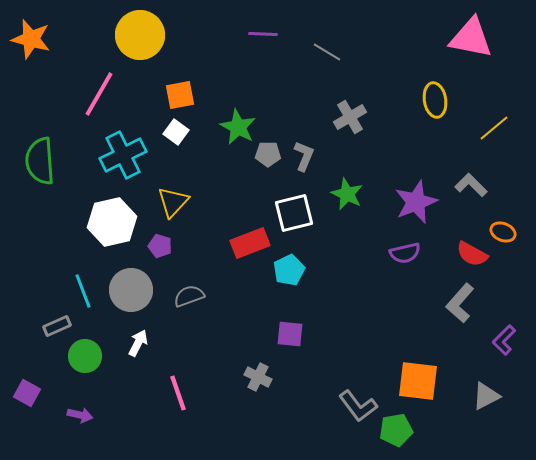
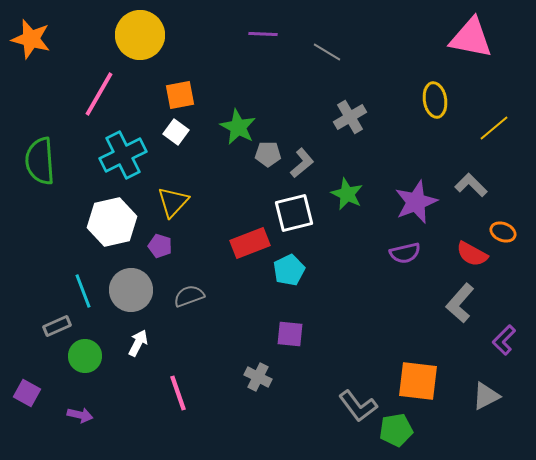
gray L-shape at (304, 156): moved 2 px left, 7 px down; rotated 28 degrees clockwise
